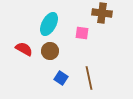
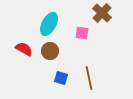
brown cross: rotated 36 degrees clockwise
blue square: rotated 16 degrees counterclockwise
